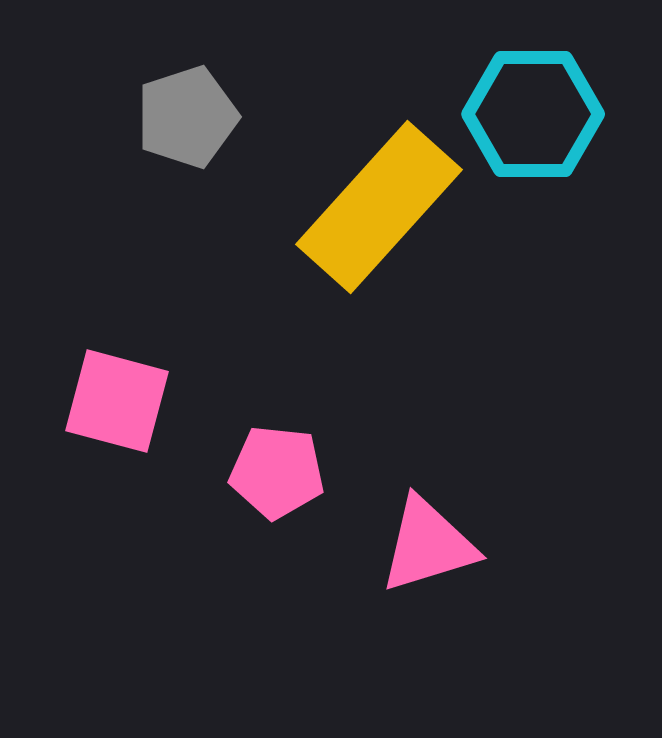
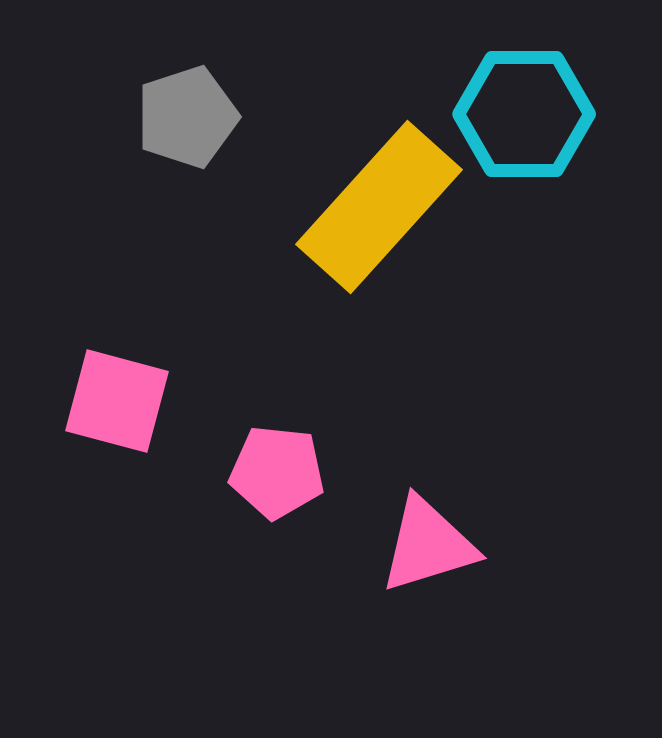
cyan hexagon: moved 9 px left
